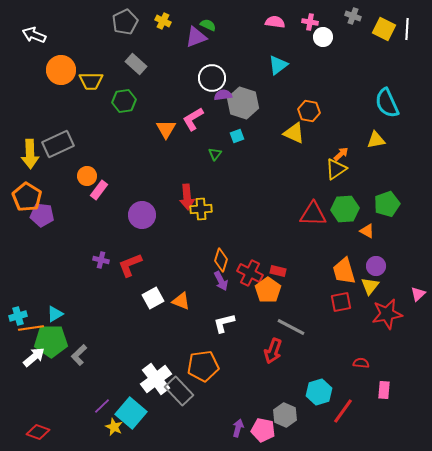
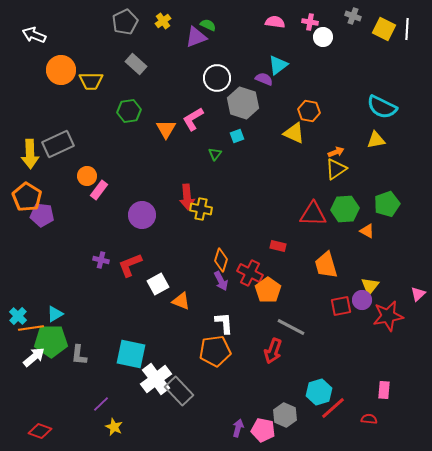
yellow cross at (163, 21): rotated 28 degrees clockwise
white circle at (212, 78): moved 5 px right
purple semicircle at (223, 95): moved 41 px right, 16 px up; rotated 30 degrees clockwise
green hexagon at (124, 101): moved 5 px right, 10 px down
cyan semicircle at (387, 103): moved 5 px left, 4 px down; rotated 40 degrees counterclockwise
orange arrow at (341, 154): moved 5 px left, 2 px up; rotated 21 degrees clockwise
yellow cross at (201, 209): rotated 15 degrees clockwise
purple circle at (376, 266): moved 14 px left, 34 px down
red rectangle at (278, 271): moved 25 px up
orange trapezoid at (344, 271): moved 18 px left, 6 px up
white square at (153, 298): moved 5 px right, 14 px up
red square at (341, 302): moved 4 px down
red star at (387, 314): moved 1 px right, 2 px down
cyan cross at (18, 316): rotated 30 degrees counterclockwise
white L-shape at (224, 323): rotated 100 degrees clockwise
gray L-shape at (79, 355): rotated 40 degrees counterclockwise
red semicircle at (361, 363): moved 8 px right, 56 px down
orange pentagon at (203, 366): moved 12 px right, 15 px up
purple line at (102, 406): moved 1 px left, 2 px up
red line at (343, 411): moved 10 px left, 3 px up; rotated 12 degrees clockwise
cyan square at (131, 413): moved 59 px up; rotated 28 degrees counterclockwise
red diamond at (38, 432): moved 2 px right, 1 px up
